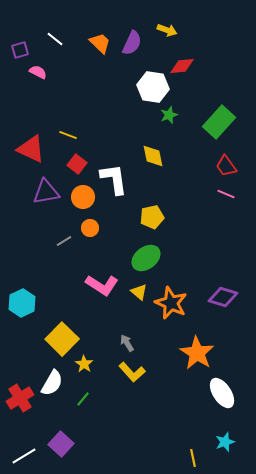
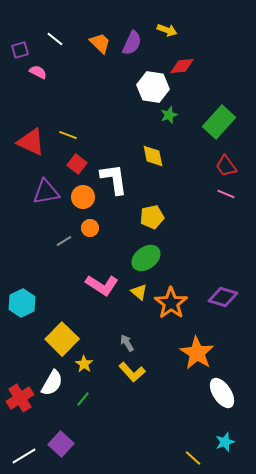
red triangle at (31, 149): moved 7 px up
orange star at (171, 303): rotated 12 degrees clockwise
yellow line at (193, 458): rotated 36 degrees counterclockwise
